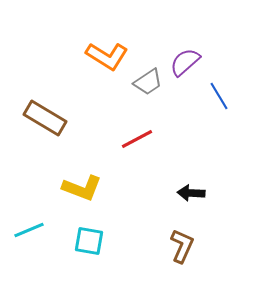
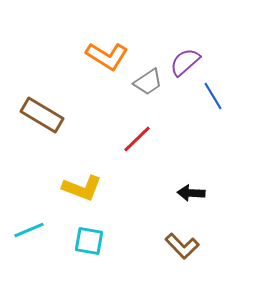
blue line: moved 6 px left
brown rectangle: moved 3 px left, 3 px up
red line: rotated 16 degrees counterclockwise
brown L-shape: rotated 112 degrees clockwise
